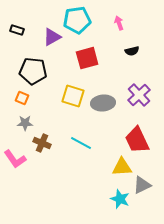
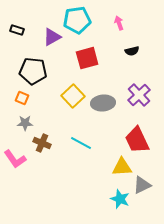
yellow square: rotated 30 degrees clockwise
